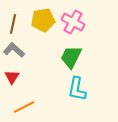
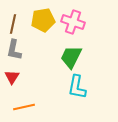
pink cross: rotated 10 degrees counterclockwise
gray L-shape: rotated 120 degrees counterclockwise
cyan L-shape: moved 2 px up
orange line: rotated 15 degrees clockwise
